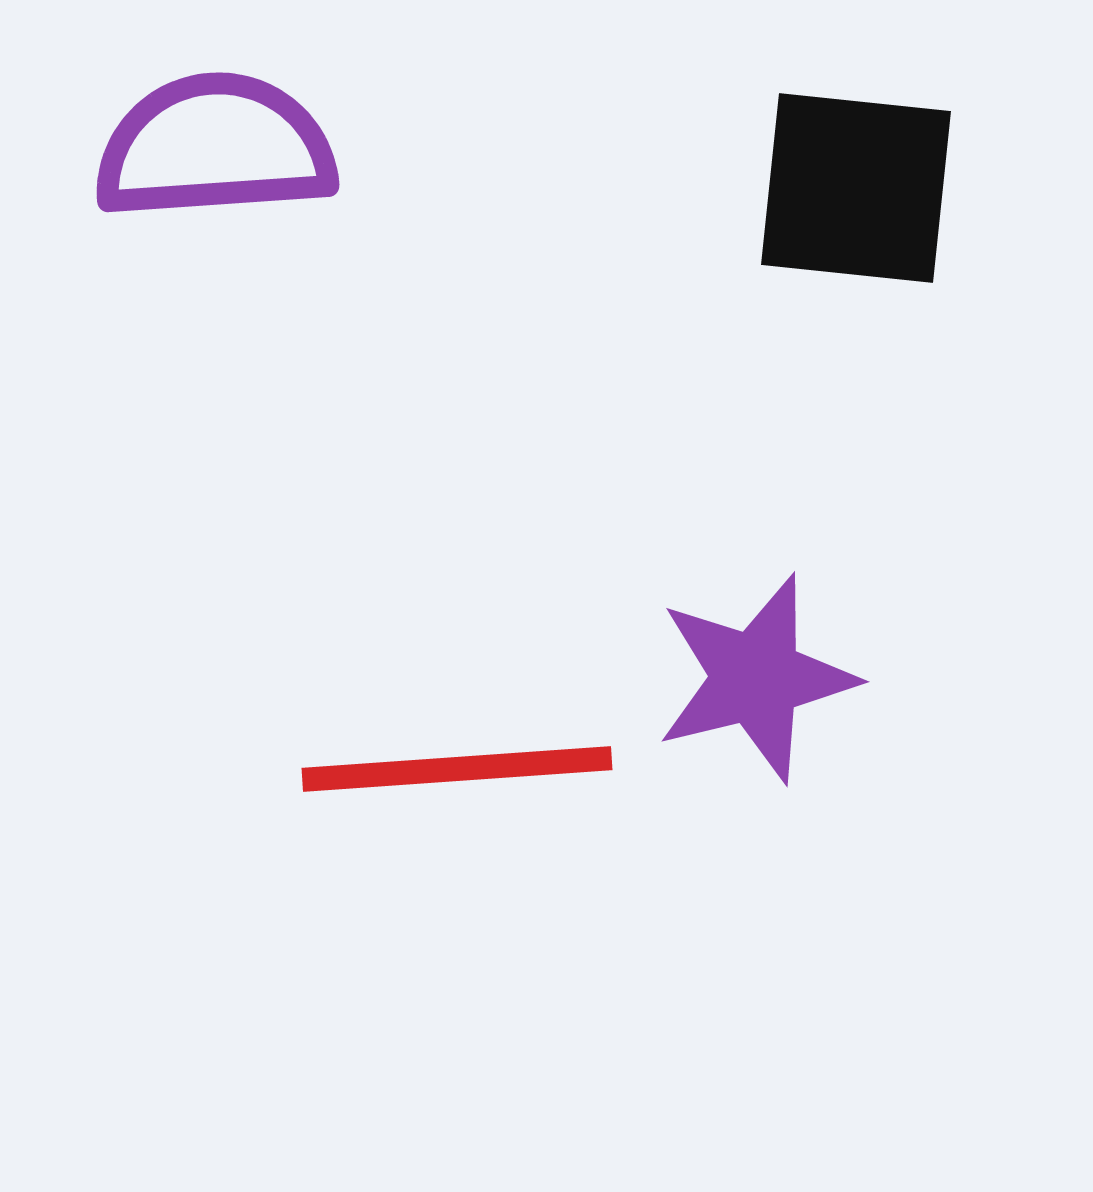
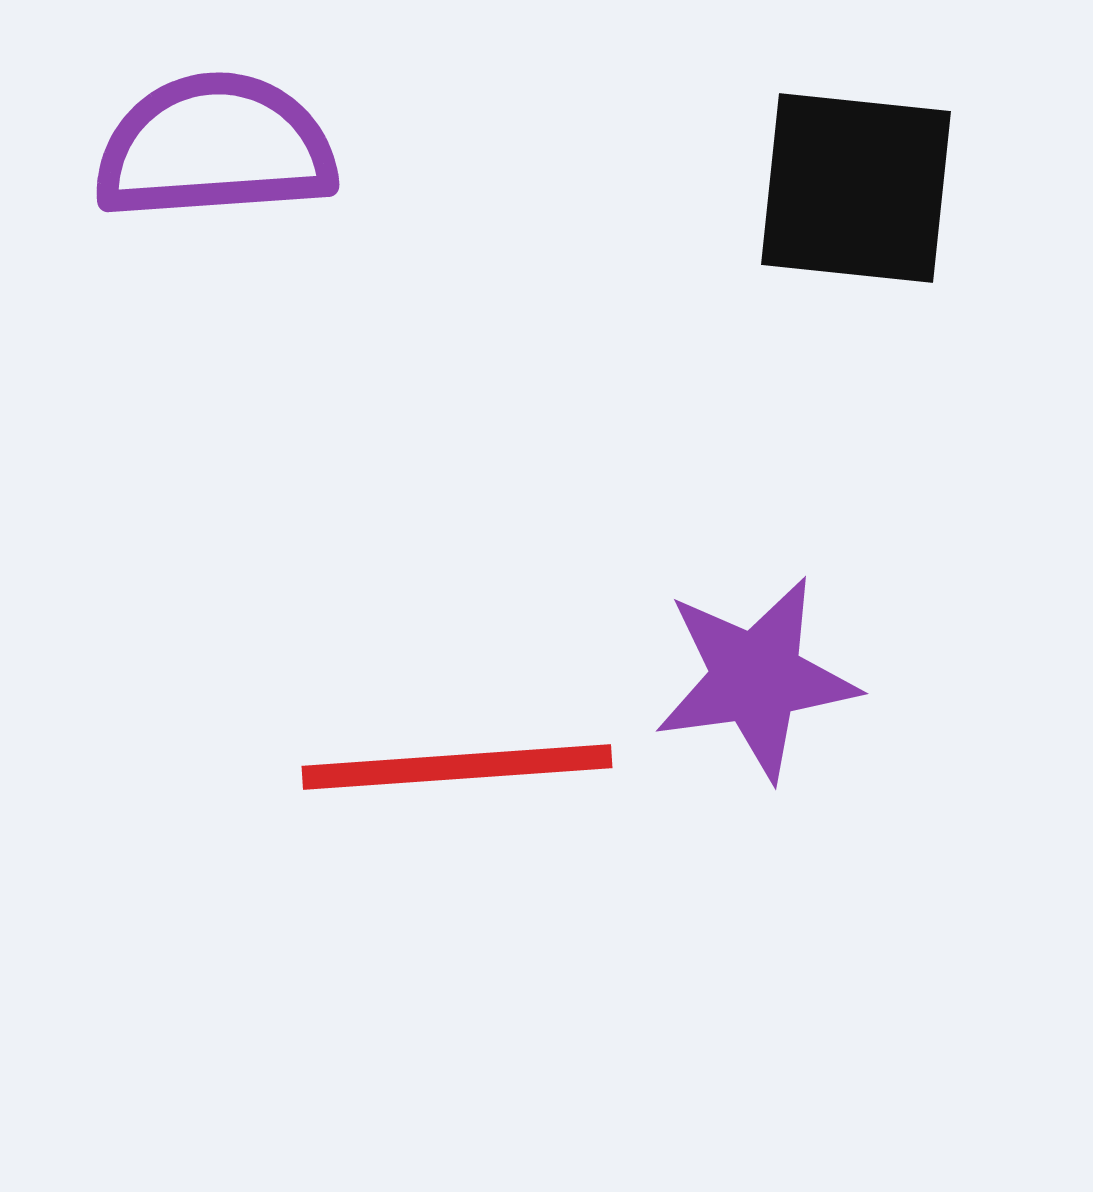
purple star: rotated 6 degrees clockwise
red line: moved 2 px up
